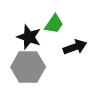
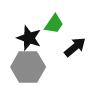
black star: moved 1 px down
black arrow: rotated 20 degrees counterclockwise
